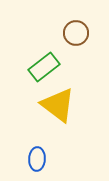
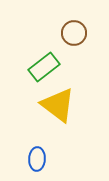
brown circle: moved 2 px left
